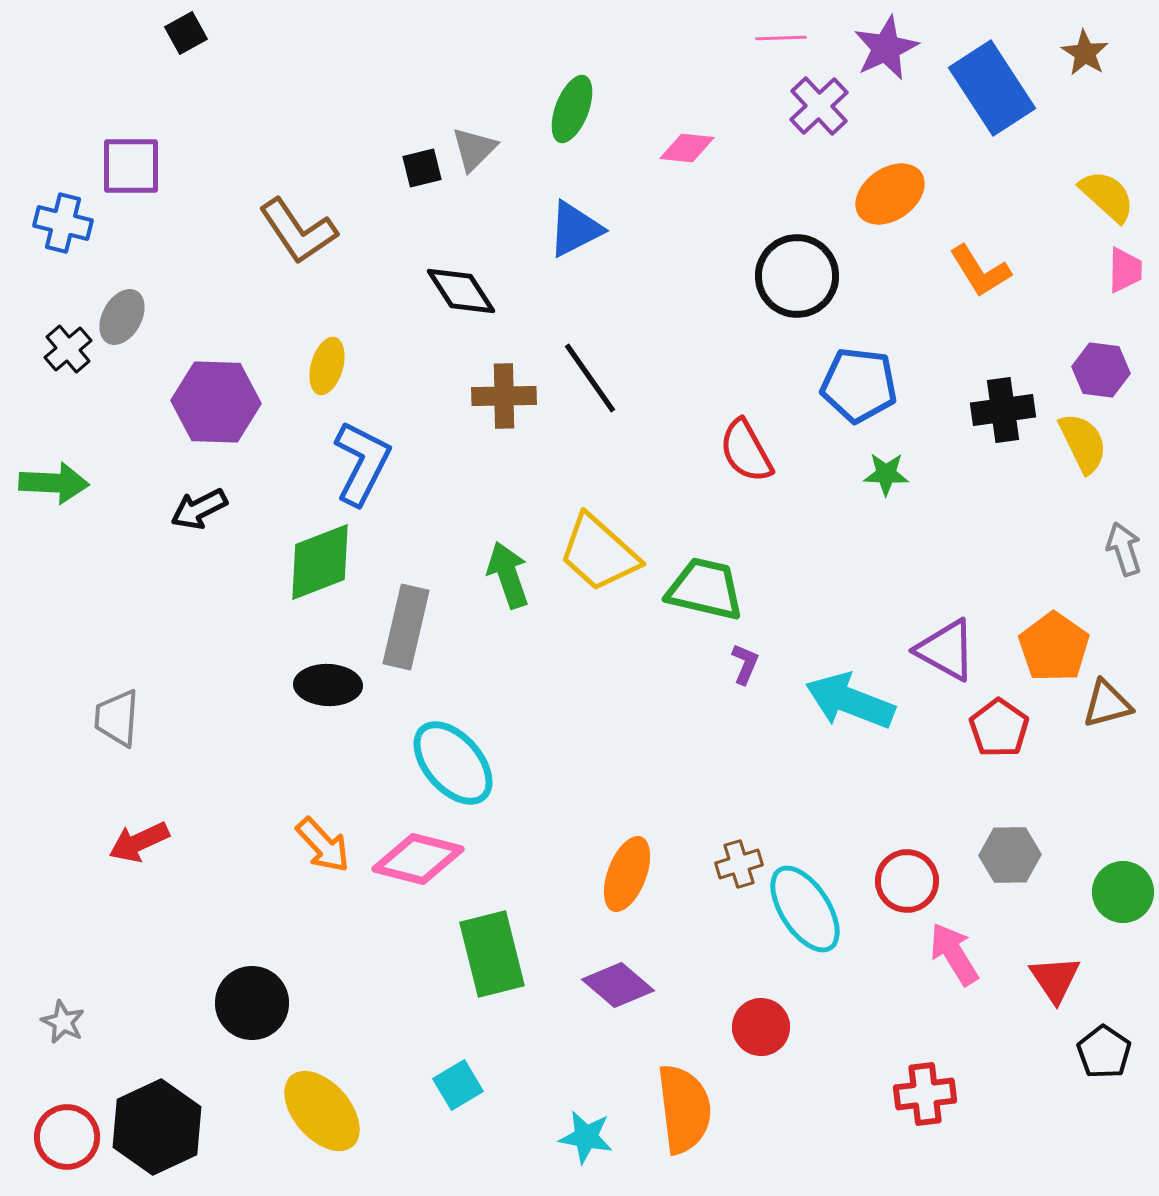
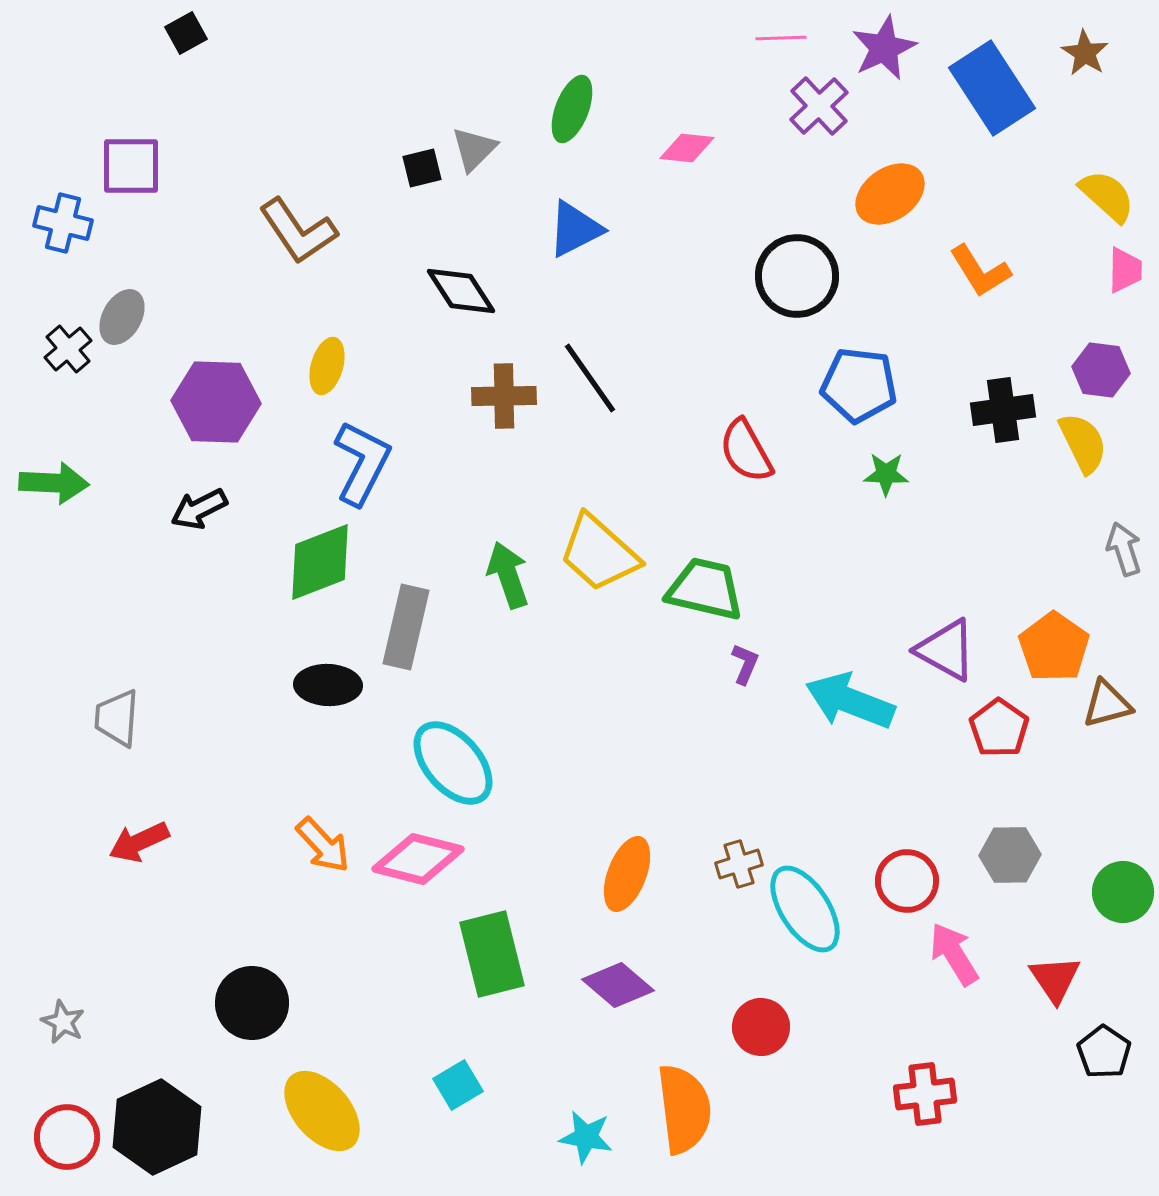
purple star at (886, 48): moved 2 px left
